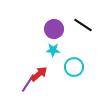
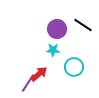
purple circle: moved 3 px right
